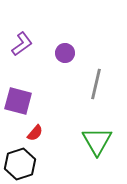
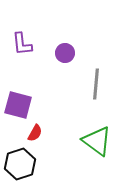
purple L-shape: rotated 120 degrees clockwise
gray line: rotated 8 degrees counterclockwise
purple square: moved 4 px down
red semicircle: rotated 12 degrees counterclockwise
green triangle: rotated 24 degrees counterclockwise
